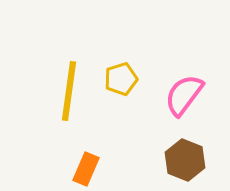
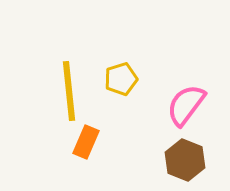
yellow line: rotated 14 degrees counterclockwise
pink semicircle: moved 2 px right, 10 px down
orange rectangle: moved 27 px up
